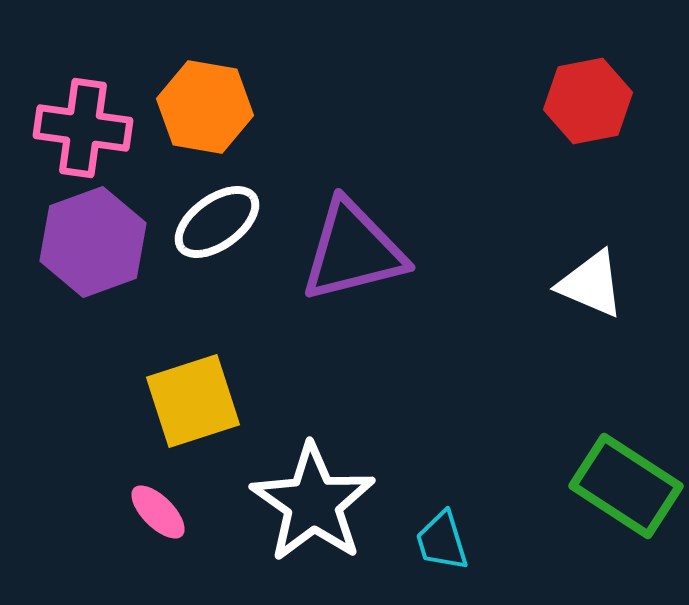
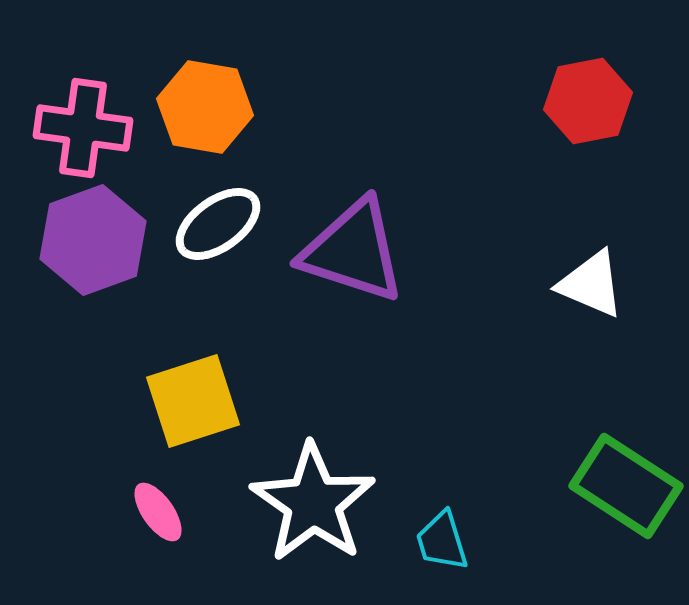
white ellipse: moved 1 px right, 2 px down
purple hexagon: moved 2 px up
purple triangle: rotated 32 degrees clockwise
pink ellipse: rotated 10 degrees clockwise
